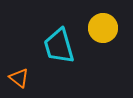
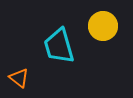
yellow circle: moved 2 px up
